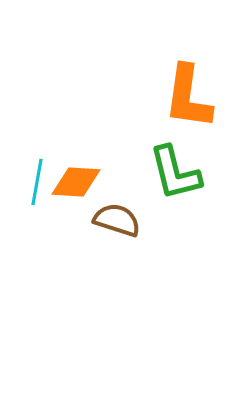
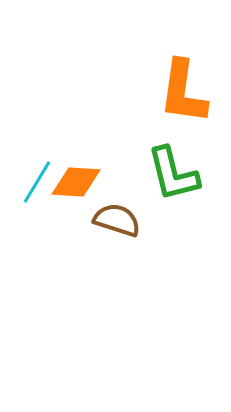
orange L-shape: moved 5 px left, 5 px up
green L-shape: moved 2 px left, 1 px down
cyan line: rotated 21 degrees clockwise
